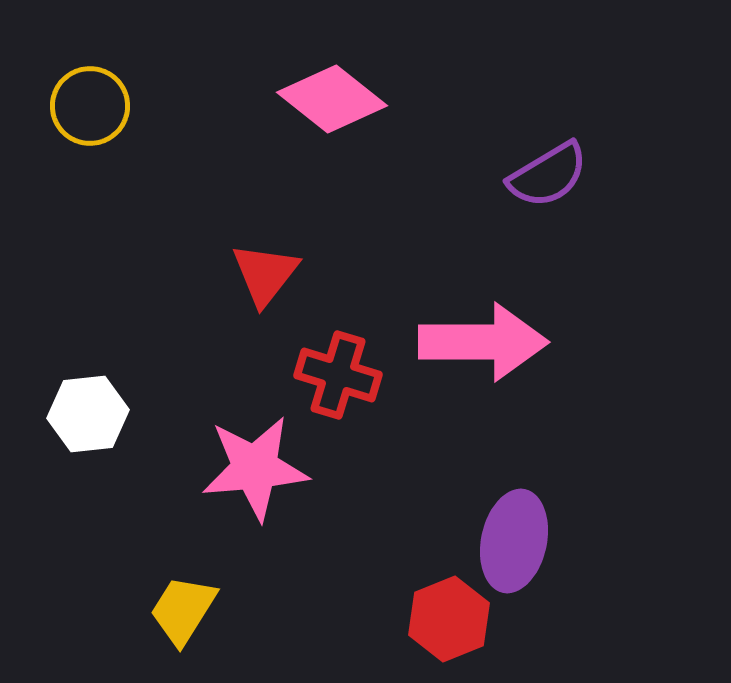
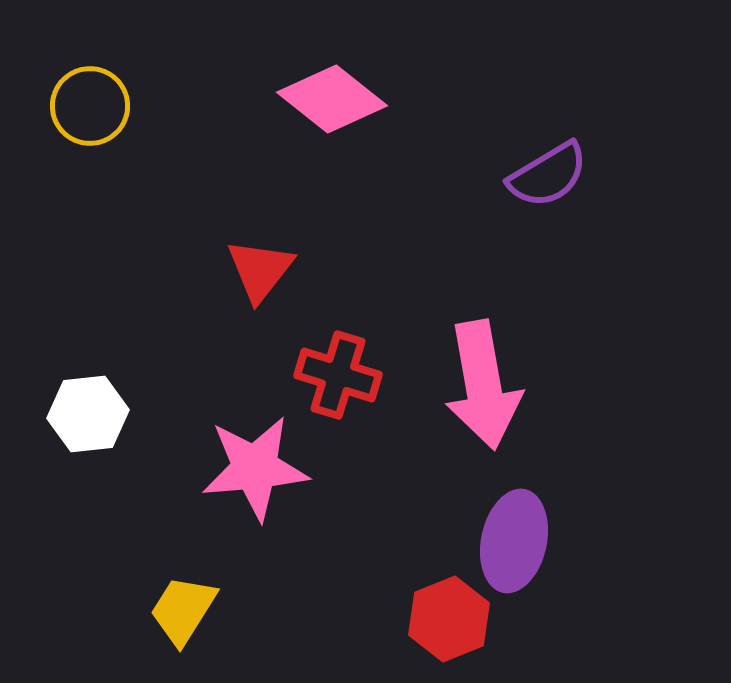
red triangle: moved 5 px left, 4 px up
pink arrow: moved 43 px down; rotated 80 degrees clockwise
